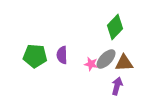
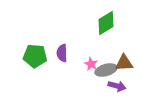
green diamond: moved 9 px left, 4 px up; rotated 15 degrees clockwise
purple semicircle: moved 2 px up
gray ellipse: moved 11 px down; rotated 30 degrees clockwise
pink star: rotated 16 degrees clockwise
purple arrow: rotated 90 degrees clockwise
